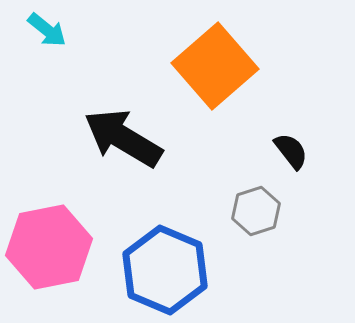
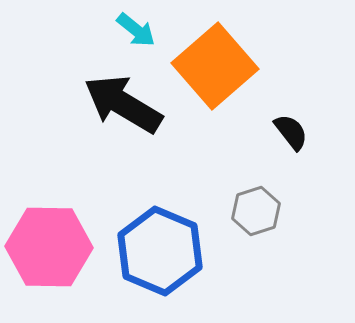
cyan arrow: moved 89 px right
black arrow: moved 34 px up
black semicircle: moved 19 px up
pink hexagon: rotated 12 degrees clockwise
blue hexagon: moved 5 px left, 19 px up
